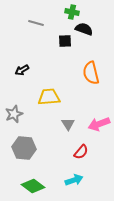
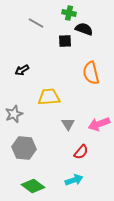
green cross: moved 3 px left, 1 px down
gray line: rotated 14 degrees clockwise
